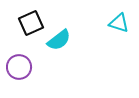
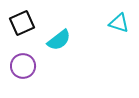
black square: moved 9 px left
purple circle: moved 4 px right, 1 px up
